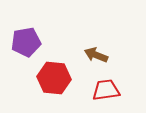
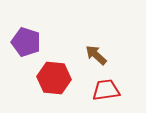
purple pentagon: rotated 28 degrees clockwise
brown arrow: rotated 20 degrees clockwise
